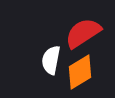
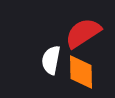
orange diamond: moved 1 px right; rotated 60 degrees counterclockwise
